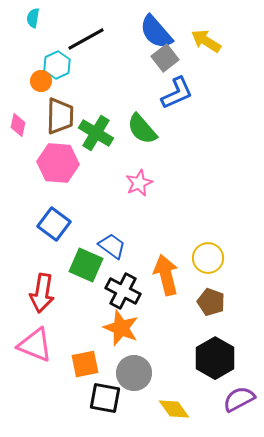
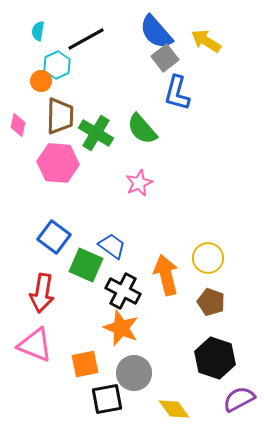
cyan semicircle: moved 5 px right, 13 px down
blue L-shape: rotated 129 degrees clockwise
blue square: moved 13 px down
black hexagon: rotated 12 degrees counterclockwise
black square: moved 2 px right, 1 px down; rotated 20 degrees counterclockwise
